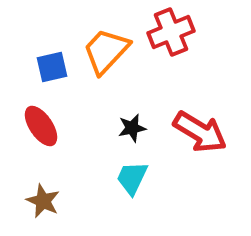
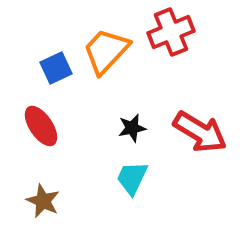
blue square: moved 4 px right, 1 px down; rotated 12 degrees counterclockwise
